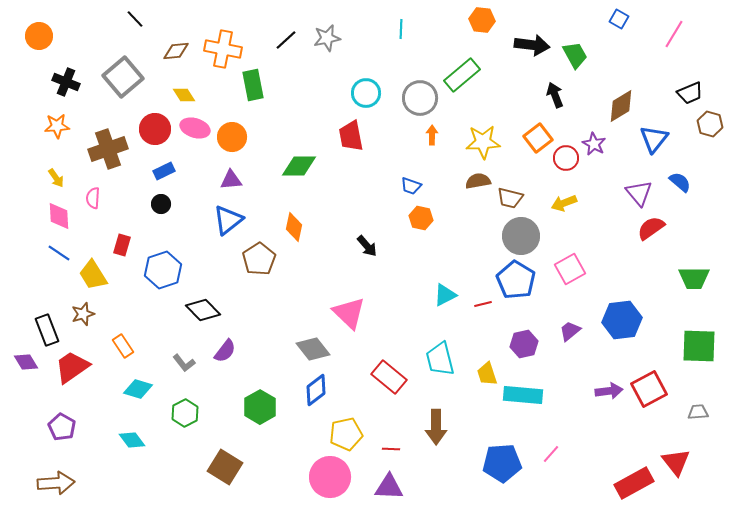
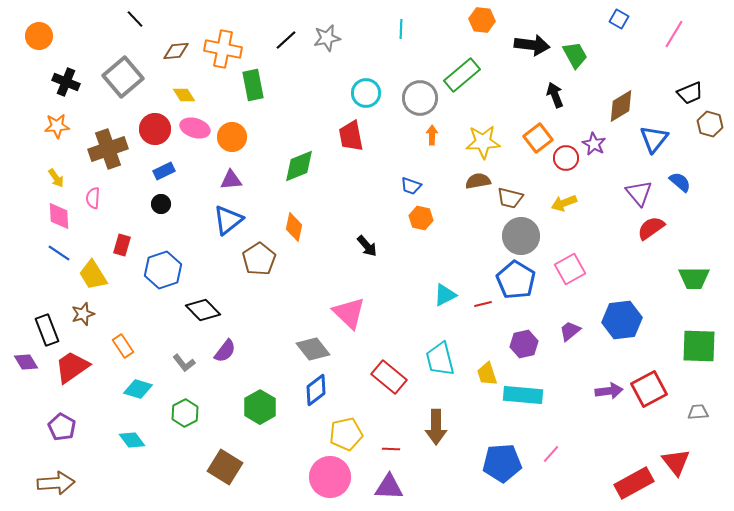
green diamond at (299, 166): rotated 21 degrees counterclockwise
